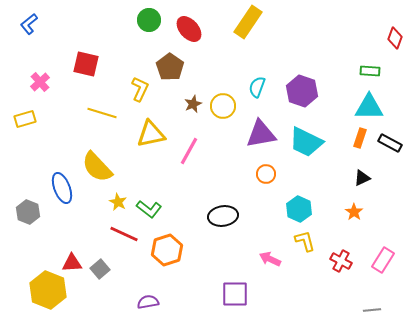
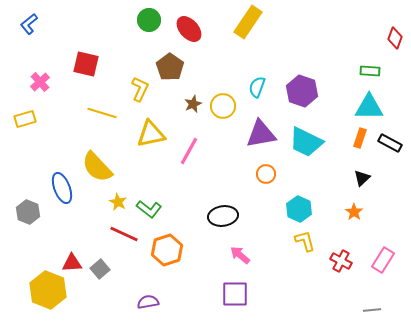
black triangle at (362, 178): rotated 18 degrees counterclockwise
pink arrow at (270, 259): moved 30 px left, 4 px up; rotated 15 degrees clockwise
